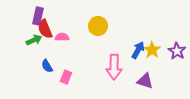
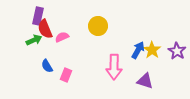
pink semicircle: rotated 24 degrees counterclockwise
pink rectangle: moved 2 px up
